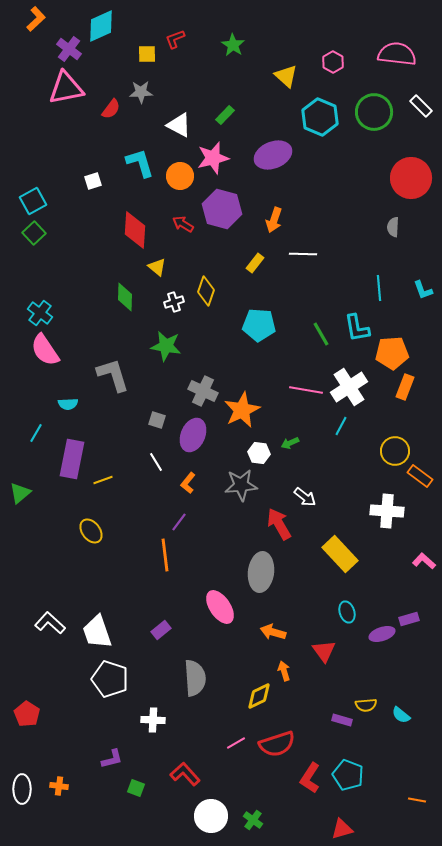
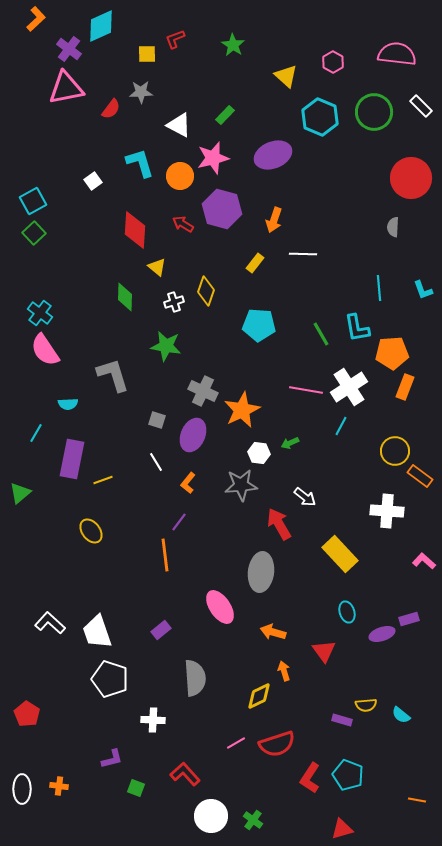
white square at (93, 181): rotated 18 degrees counterclockwise
